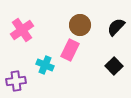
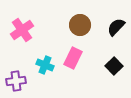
pink rectangle: moved 3 px right, 8 px down
